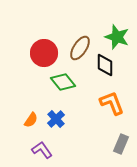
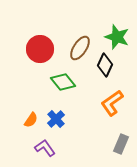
red circle: moved 4 px left, 4 px up
black diamond: rotated 25 degrees clockwise
orange L-shape: rotated 104 degrees counterclockwise
purple L-shape: moved 3 px right, 2 px up
